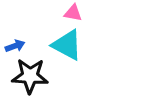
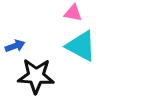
cyan triangle: moved 14 px right, 1 px down
black star: moved 6 px right
